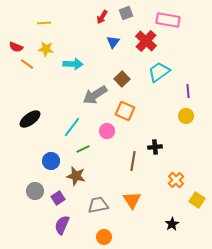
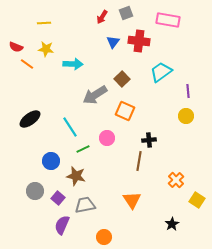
red cross: moved 7 px left; rotated 35 degrees counterclockwise
cyan trapezoid: moved 2 px right
cyan line: moved 2 px left; rotated 70 degrees counterclockwise
pink circle: moved 7 px down
black cross: moved 6 px left, 7 px up
brown line: moved 6 px right
purple square: rotated 16 degrees counterclockwise
gray trapezoid: moved 13 px left
